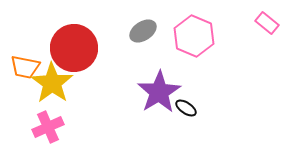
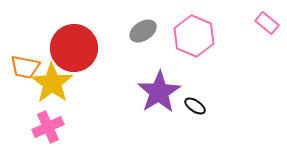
black ellipse: moved 9 px right, 2 px up
